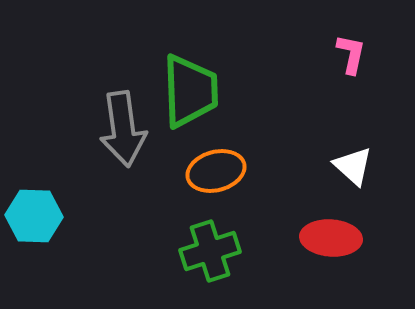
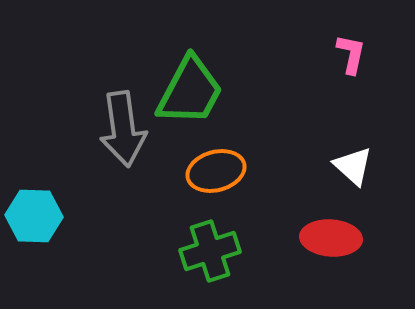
green trapezoid: rotated 30 degrees clockwise
